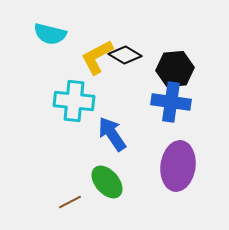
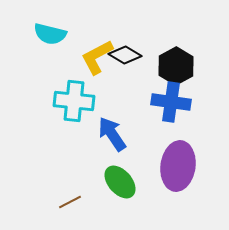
black hexagon: moved 1 px right, 3 px up; rotated 24 degrees counterclockwise
green ellipse: moved 13 px right
